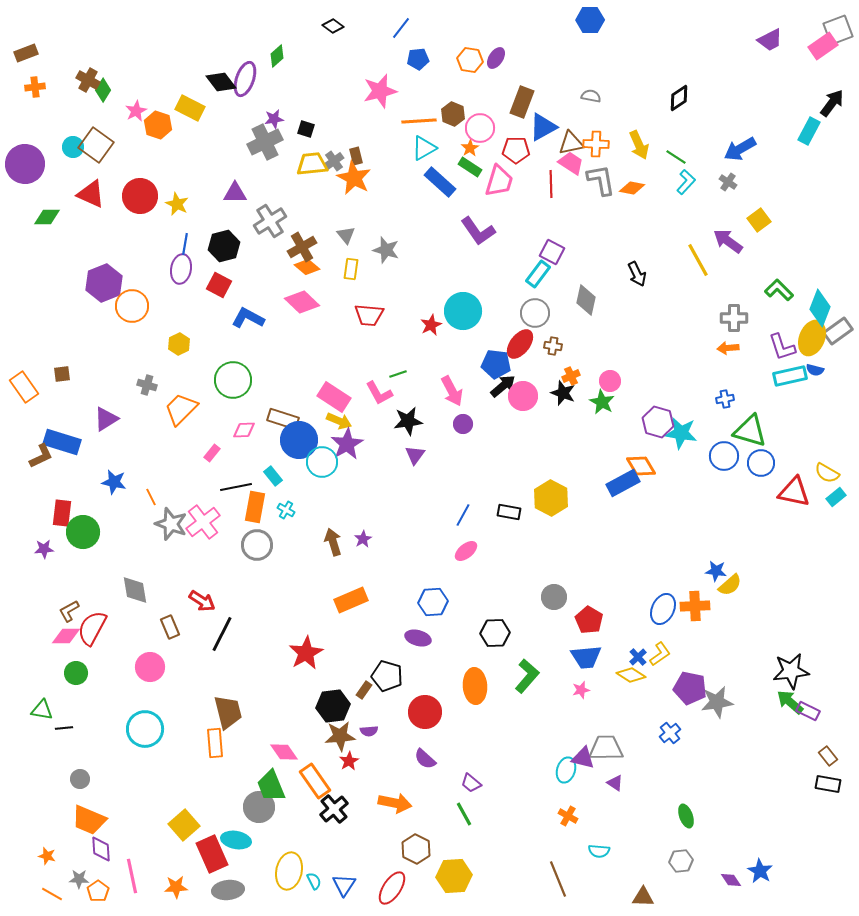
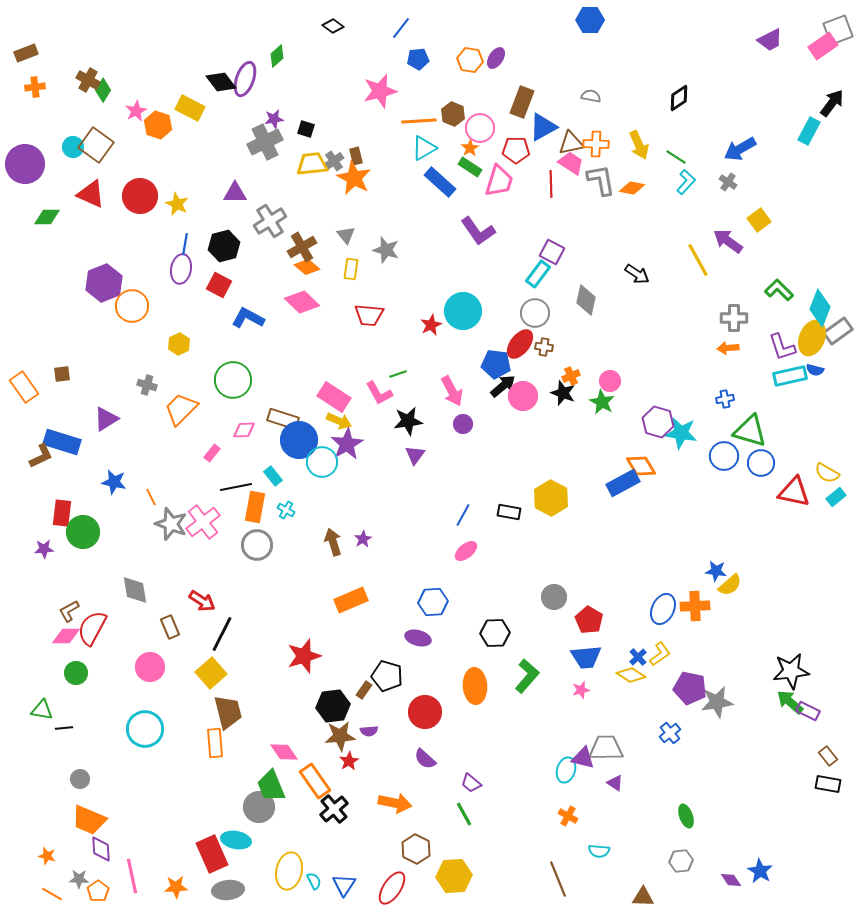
black arrow at (637, 274): rotated 30 degrees counterclockwise
brown cross at (553, 346): moved 9 px left, 1 px down
red star at (306, 653): moved 2 px left, 3 px down; rotated 12 degrees clockwise
yellow square at (184, 825): moved 27 px right, 152 px up
